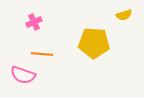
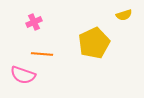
yellow pentagon: rotated 28 degrees counterclockwise
